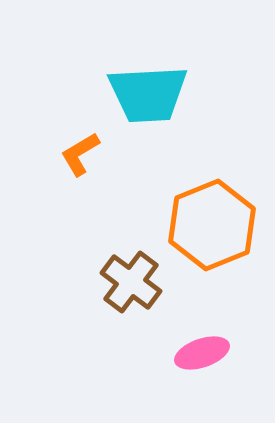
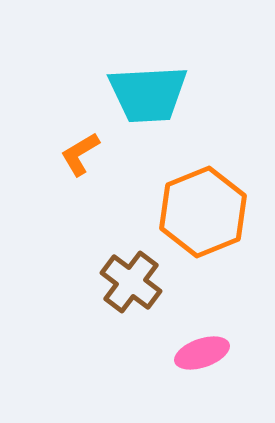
orange hexagon: moved 9 px left, 13 px up
